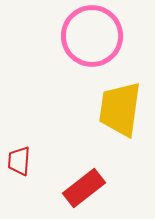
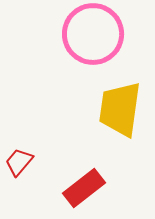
pink circle: moved 1 px right, 2 px up
red trapezoid: moved 1 px down; rotated 36 degrees clockwise
